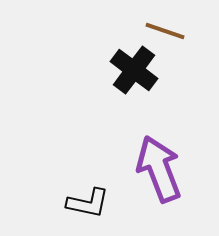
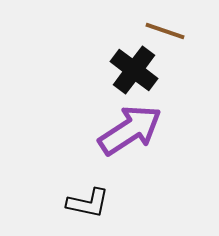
purple arrow: moved 29 px left, 39 px up; rotated 78 degrees clockwise
